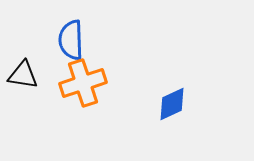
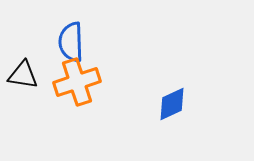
blue semicircle: moved 2 px down
orange cross: moved 6 px left, 1 px up
